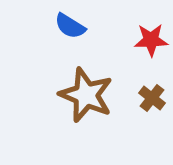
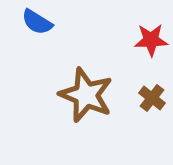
blue semicircle: moved 33 px left, 4 px up
